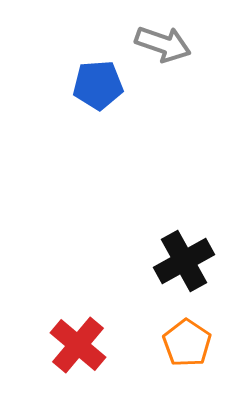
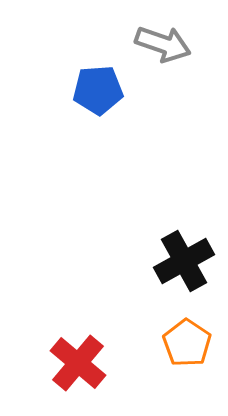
blue pentagon: moved 5 px down
red cross: moved 18 px down
